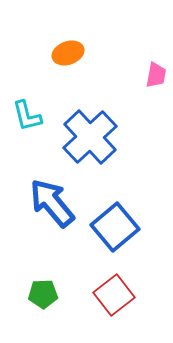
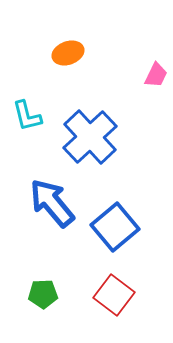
pink trapezoid: rotated 16 degrees clockwise
red square: rotated 15 degrees counterclockwise
